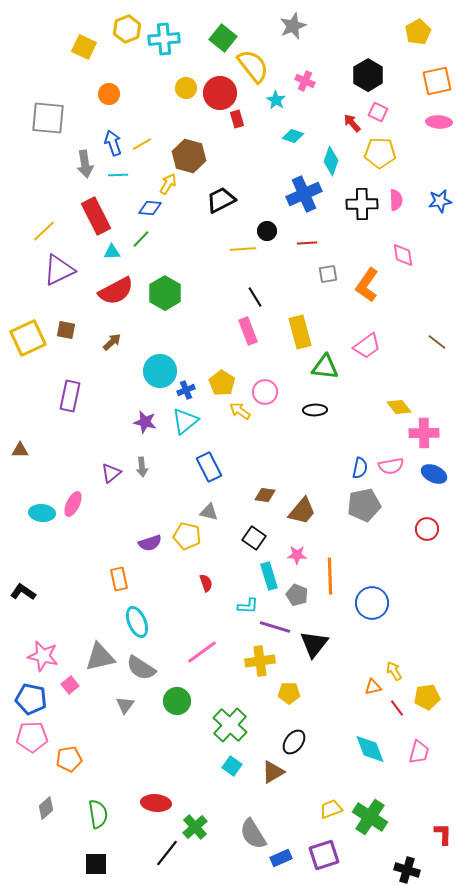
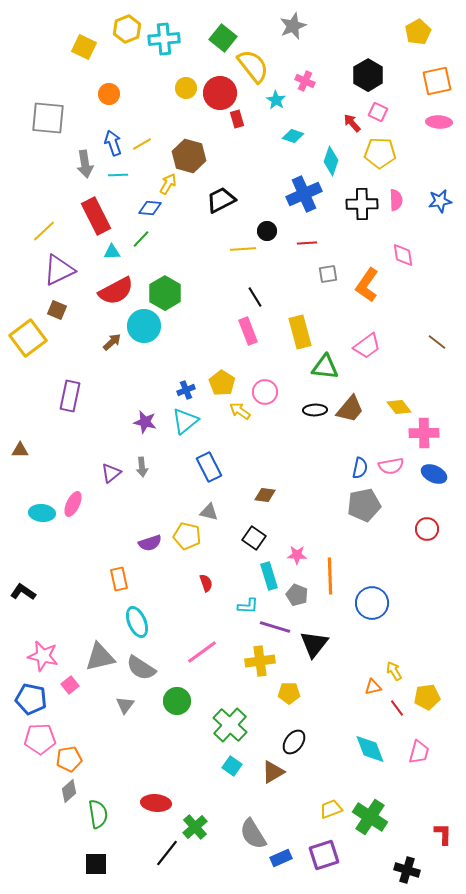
brown square at (66, 330): moved 9 px left, 20 px up; rotated 12 degrees clockwise
yellow square at (28, 338): rotated 12 degrees counterclockwise
cyan circle at (160, 371): moved 16 px left, 45 px up
brown trapezoid at (302, 511): moved 48 px right, 102 px up
pink pentagon at (32, 737): moved 8 px right, 2 px down
gray diamond at (46, 808): moved 23 px right, 17 px up
